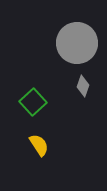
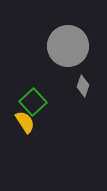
gray circle: moved 9 px left, 3 px down
yellow semicircle: moved 14 px left, 23 px up
